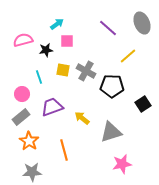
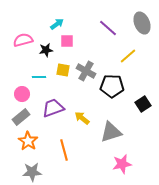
cyan line: rotated 72 degrees counterclockwise
purple trapezoid: moved 1 px right, 1 px down
orange star: moved 1 px left
